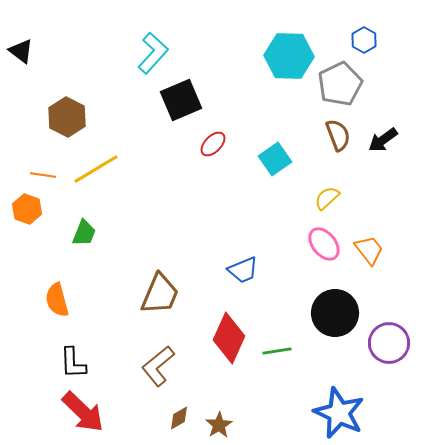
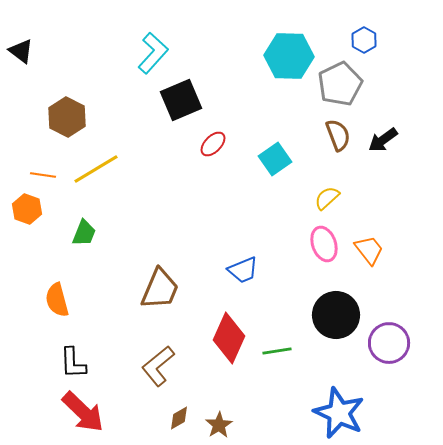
pink ellipse: rotated 20 degrees clockwise
brown trapezoid: moved 5 px up
black circle: moved 1 px right, 2 px down
